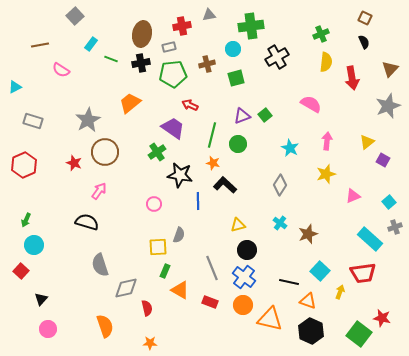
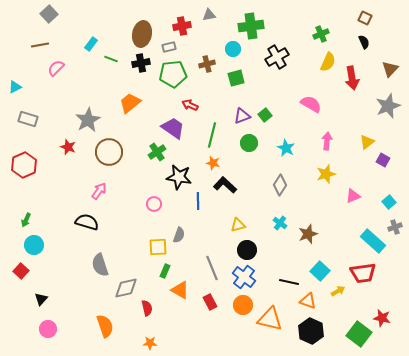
gray square at (75, 16): moved 26 px left, 2 px up
yellow semicircle at (326, 62): moved 2 px right; rotated 18 degrees clockwise
pink semicircle at (61, 70): moved 5 px left, 2 px up; rotated 102 degrees clockwise
gray rectangle at (33, 121): moved 5 px left, 2 px up
green circle at (238, 144): moved 11 px right, 1 px up
cyan star at (290, 148): moved 4 px left
brown circle at (105, 152): moved 4 px right
red star at (74, 163): moved 6 px left, 16 px up
black star at (180, 175): moved 1 px left, 2 px down
cyan rectangle at (370, 239): moved 3 px right, 2 px down
yellow arrow at (340, 292): moved 2 px left, 1 px up; rotated 40 degrees clockwise
red rectangle at (210, 302): rotated 42 degrees clockwise
